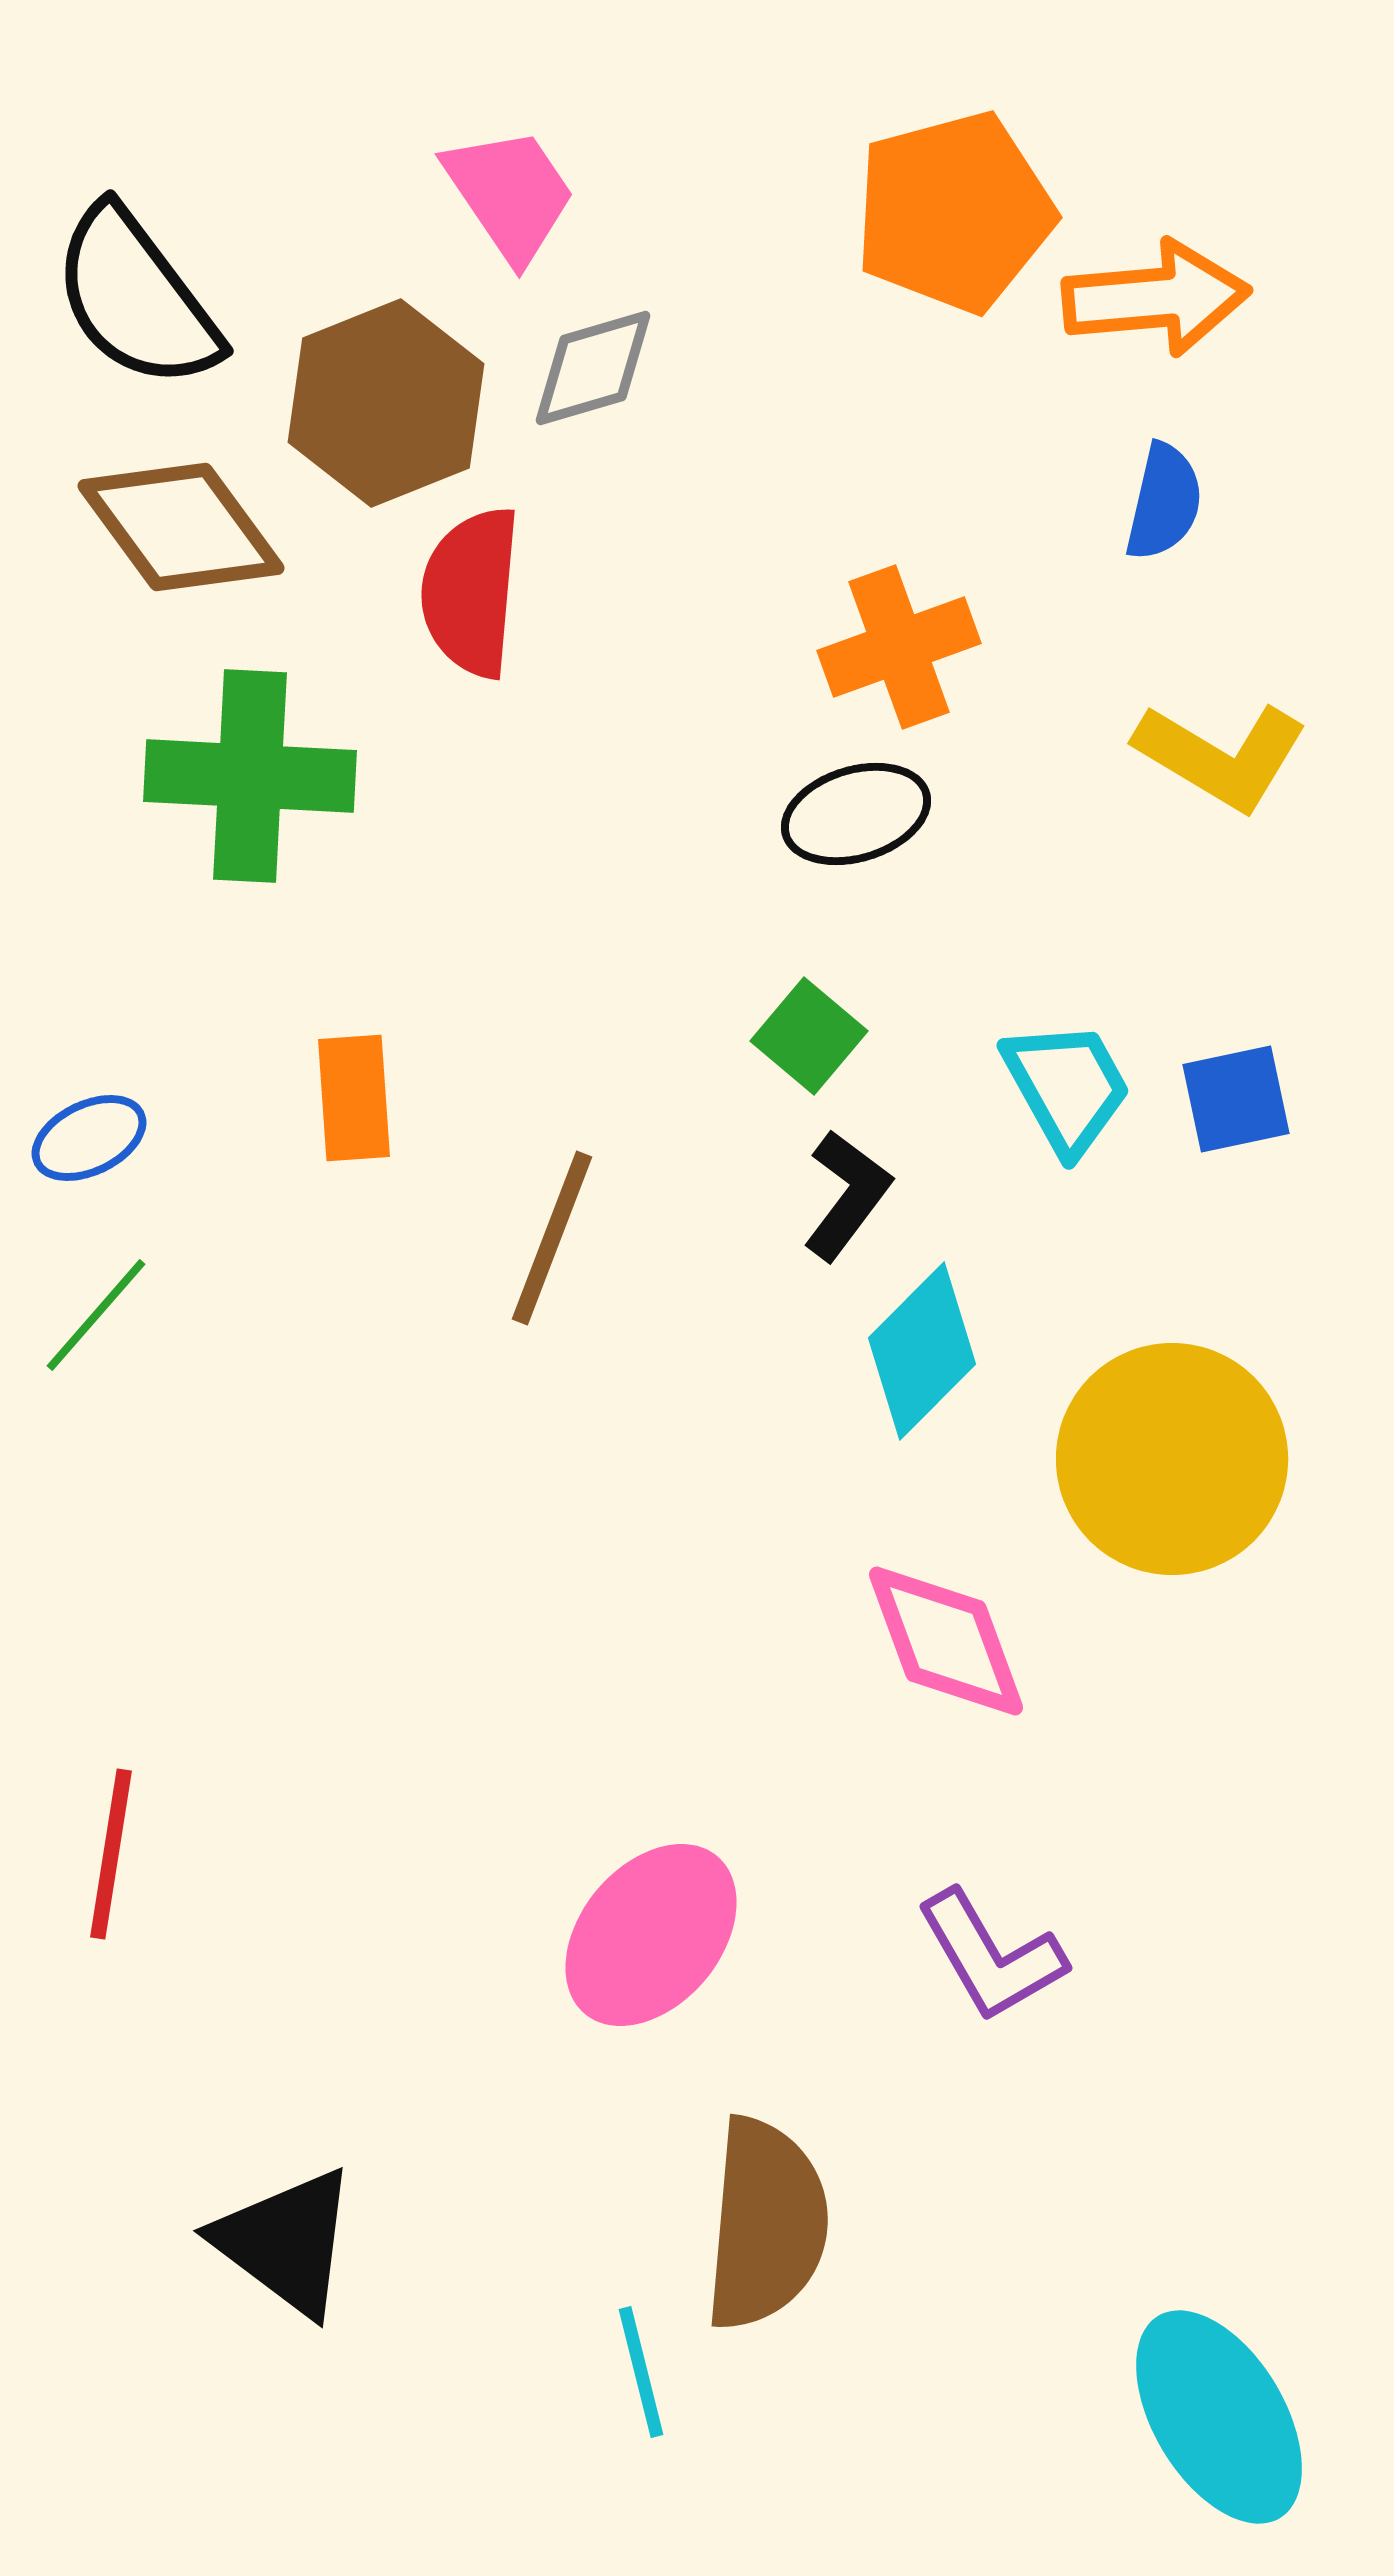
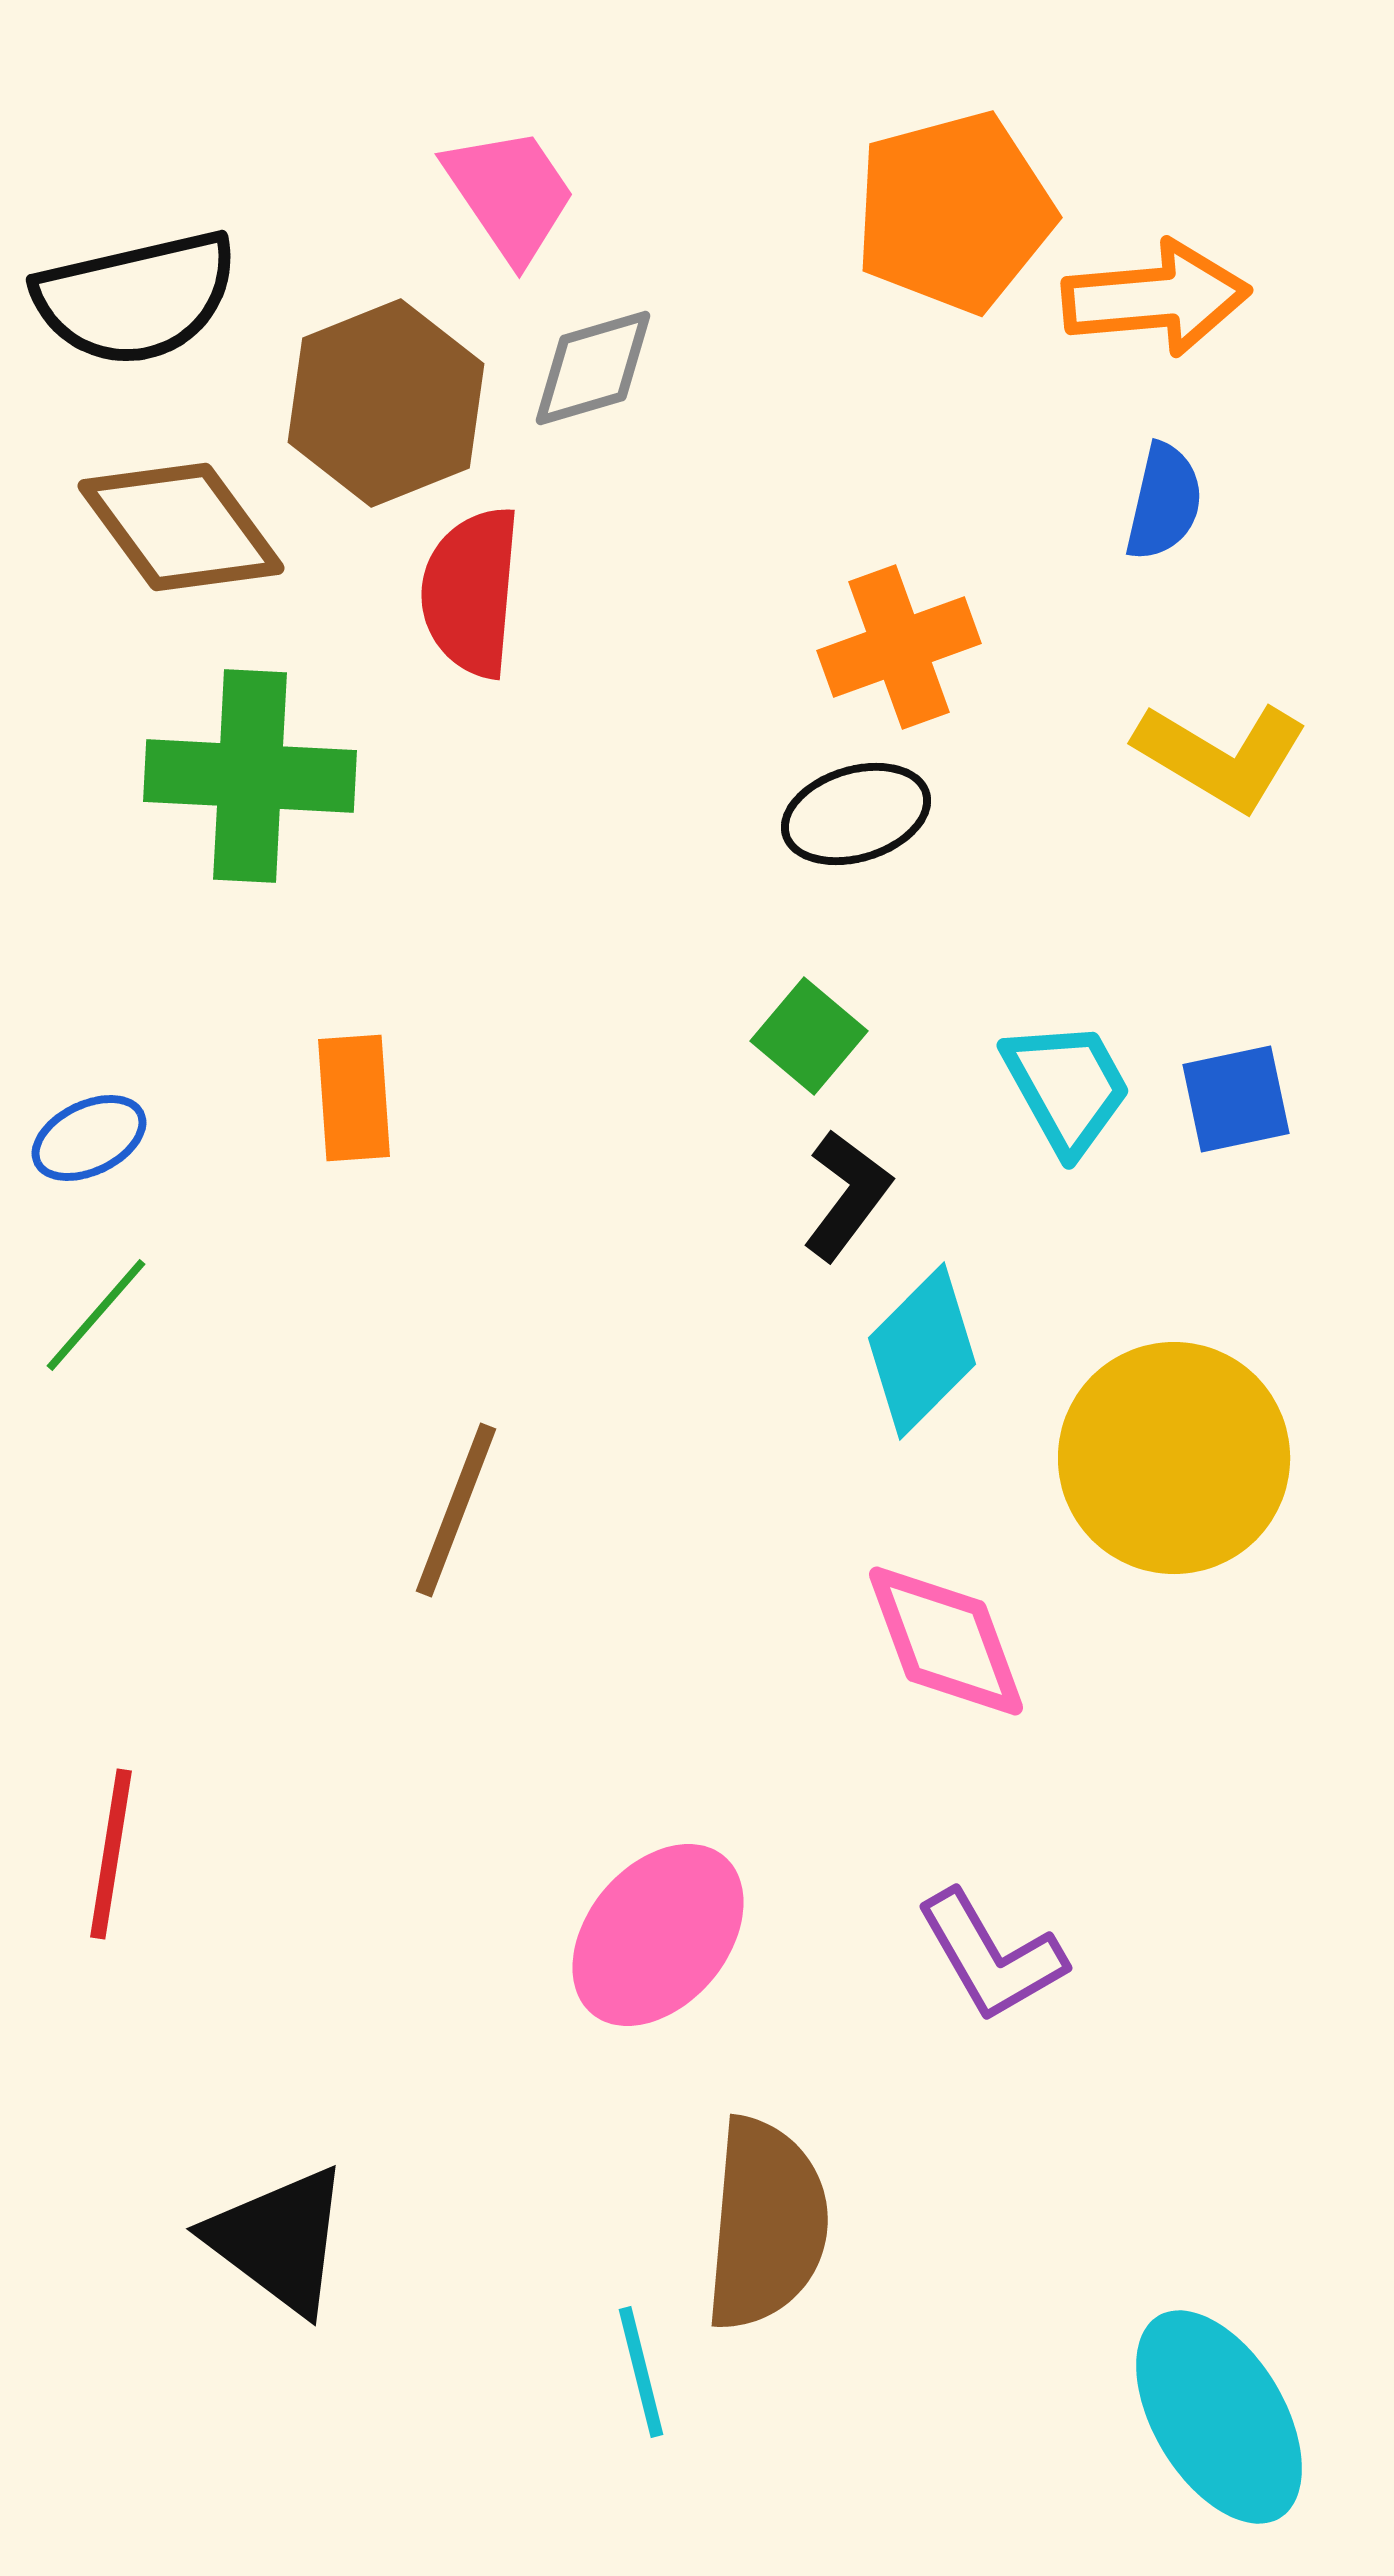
black semicircle: rotated 66 degrees counterclockwise
brown line: moved 96 px left, 272 px down
yellow circle: moved 2 px right, 1 px up
pink ellipse: moved 7 px right
black triangle: moved 7 px left, 2 px up
